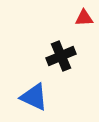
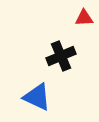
blue triangle: moved 3 px right
